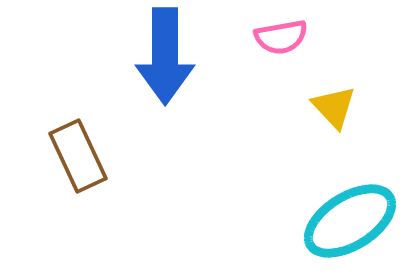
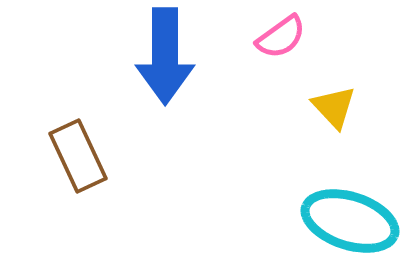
pink semicircle: rotated 26 degrees counterclockwise
cyan ellipse: rotated 50 degrees clockwise
